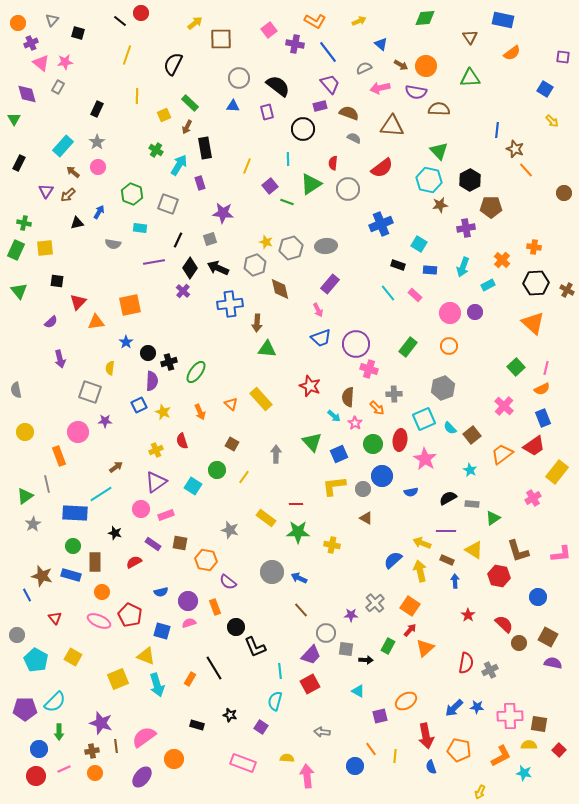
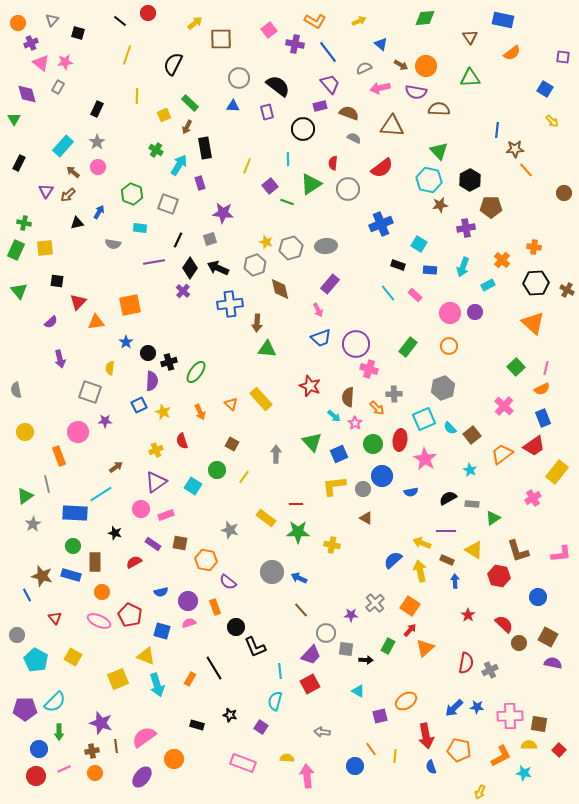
red circle at (141, 13): moved 7 px right
brown star at (515, 149): rotated 24 degrees counterclockwise
